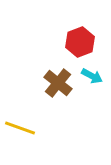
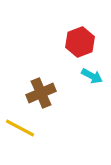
brown cross: moved 17 px left, 10 px down; rotated 28 degrees clockwise
yellow line: rotated 8 degrees clockwise
